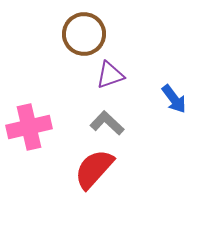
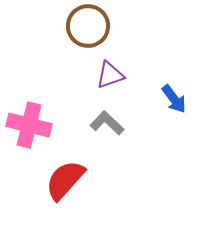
brown circle: moved 4 px right, 8 px up
pink cross: moved 2 px up; rotated 27 degrees clockwise
red semicircle: moved 29 px left, 11 px down
